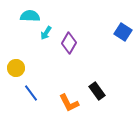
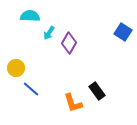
cyan arrow: moved 3 px right
blue line: moved 4 px up; rotated 12 degrees counterclockwise
orange L-shape: moved 4 px right; rotated 10 degrees clockwise
